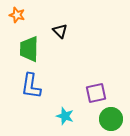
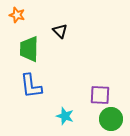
blue L-shape: rotated 16 degrees counterclockwise
purple square: moved 4 px right, 2 px down; rotated 15 degrees clockwise
